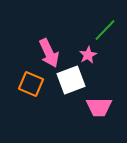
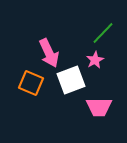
green line: moved 2 px left, 3 px down
pink star: moved 7 px right, 5 px down
orange square: moved 1 px up
